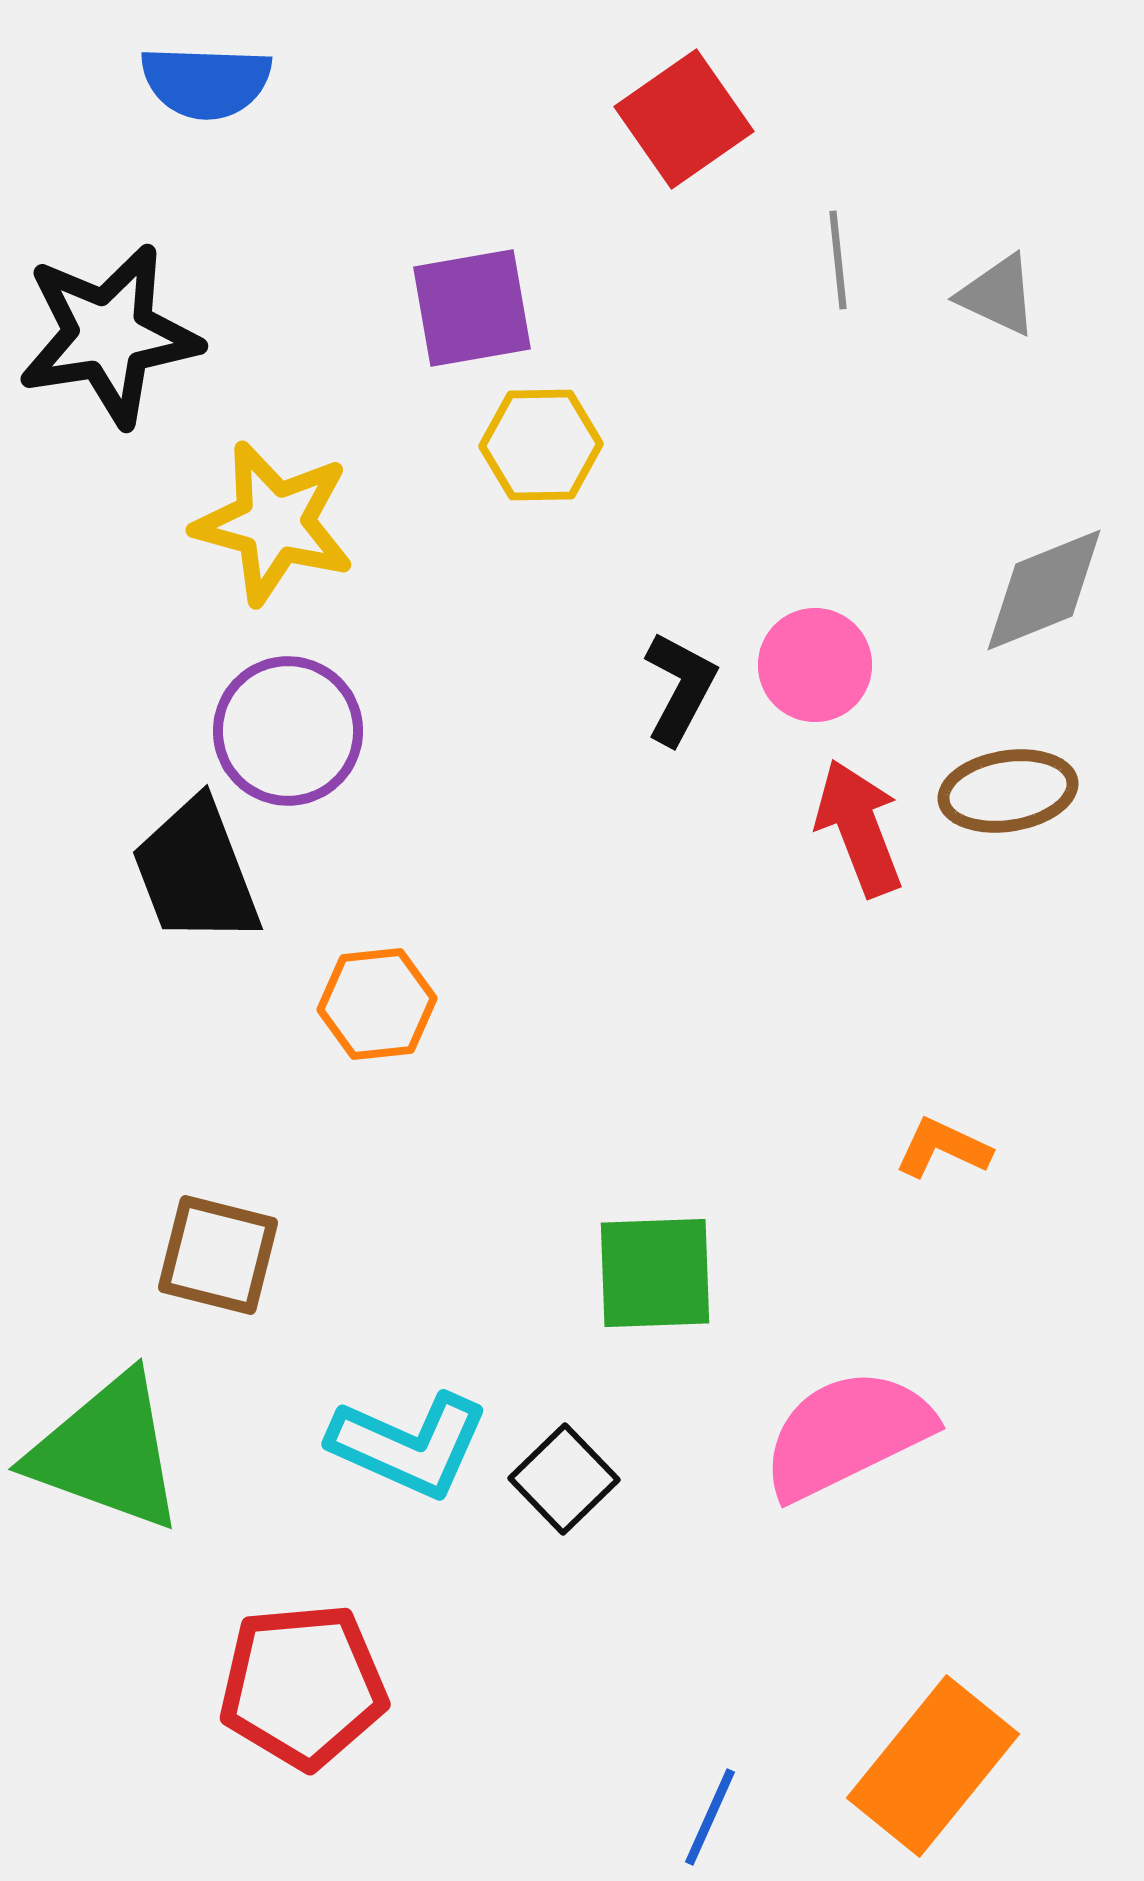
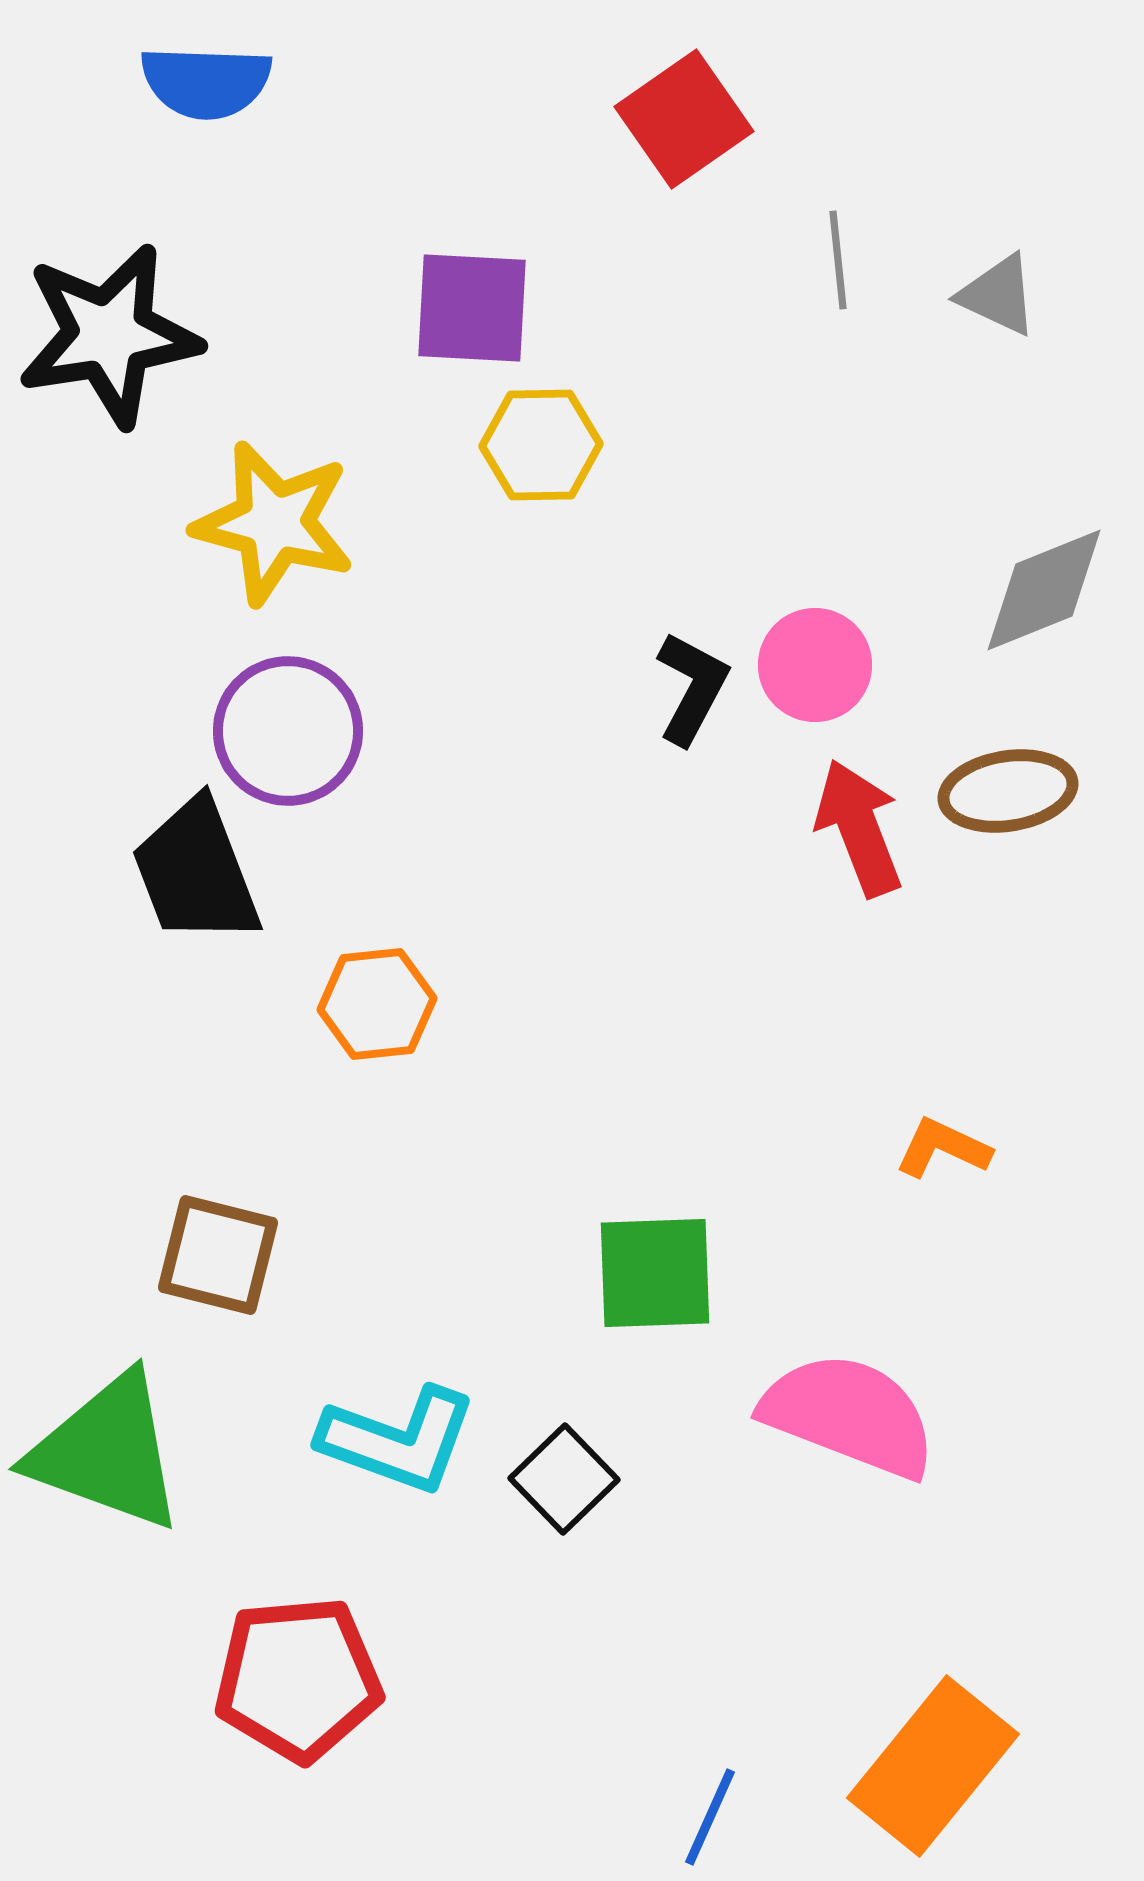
purple square: rotated 13 degrees clockwise
black L-shape: moved 12 px right
pink semicircle: moved 2 px right, 19 px up; rotated 47 degrees clockwise
cyan L-shape: moved 11 px left, 5 px up; rotated 4 degrees counterclockwise
red pentagon: moved 5 px left, 7 px up
